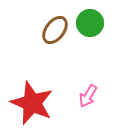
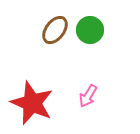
green circle: moved 7 px down
